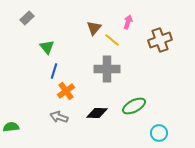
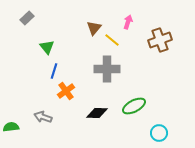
gray arrow: moved 16 px left
